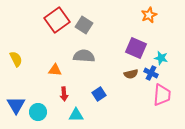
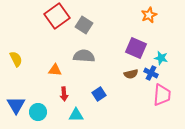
red square: moved 4 px up
